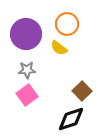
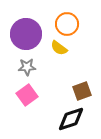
gray star: moved 3 px up
brown square: rotated 24 degrees clockwise
